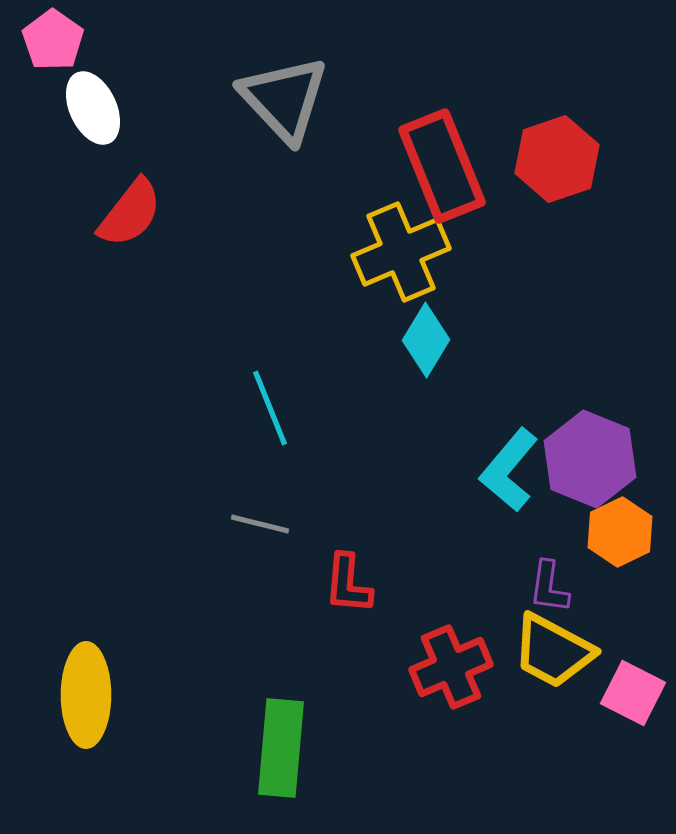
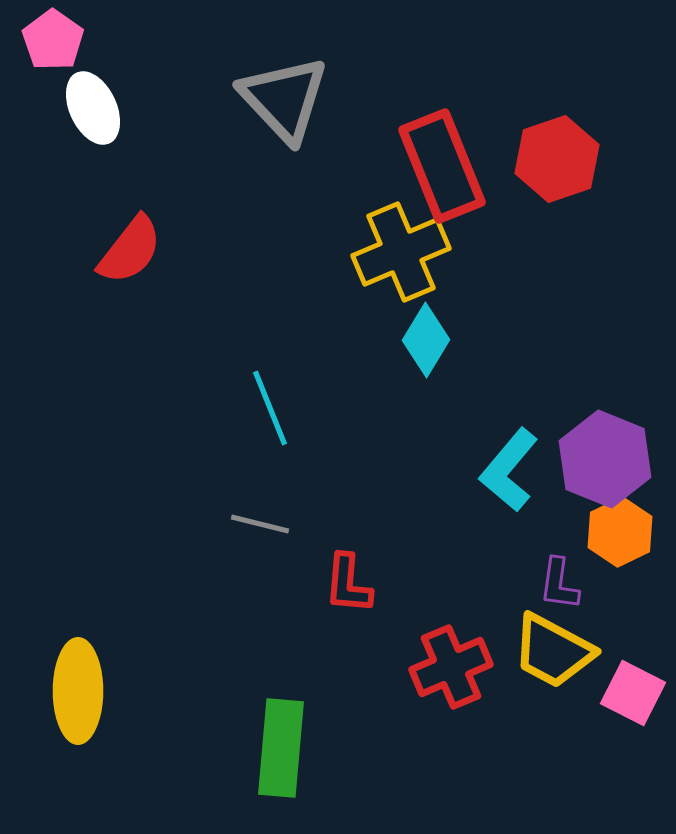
red semicircle: moved 37 px down
purple hexagon: moved 15 px right
purple L-shape: moved 10 px right, 3 px up
yellow ellipse: moved 8 px left, 4 px up
